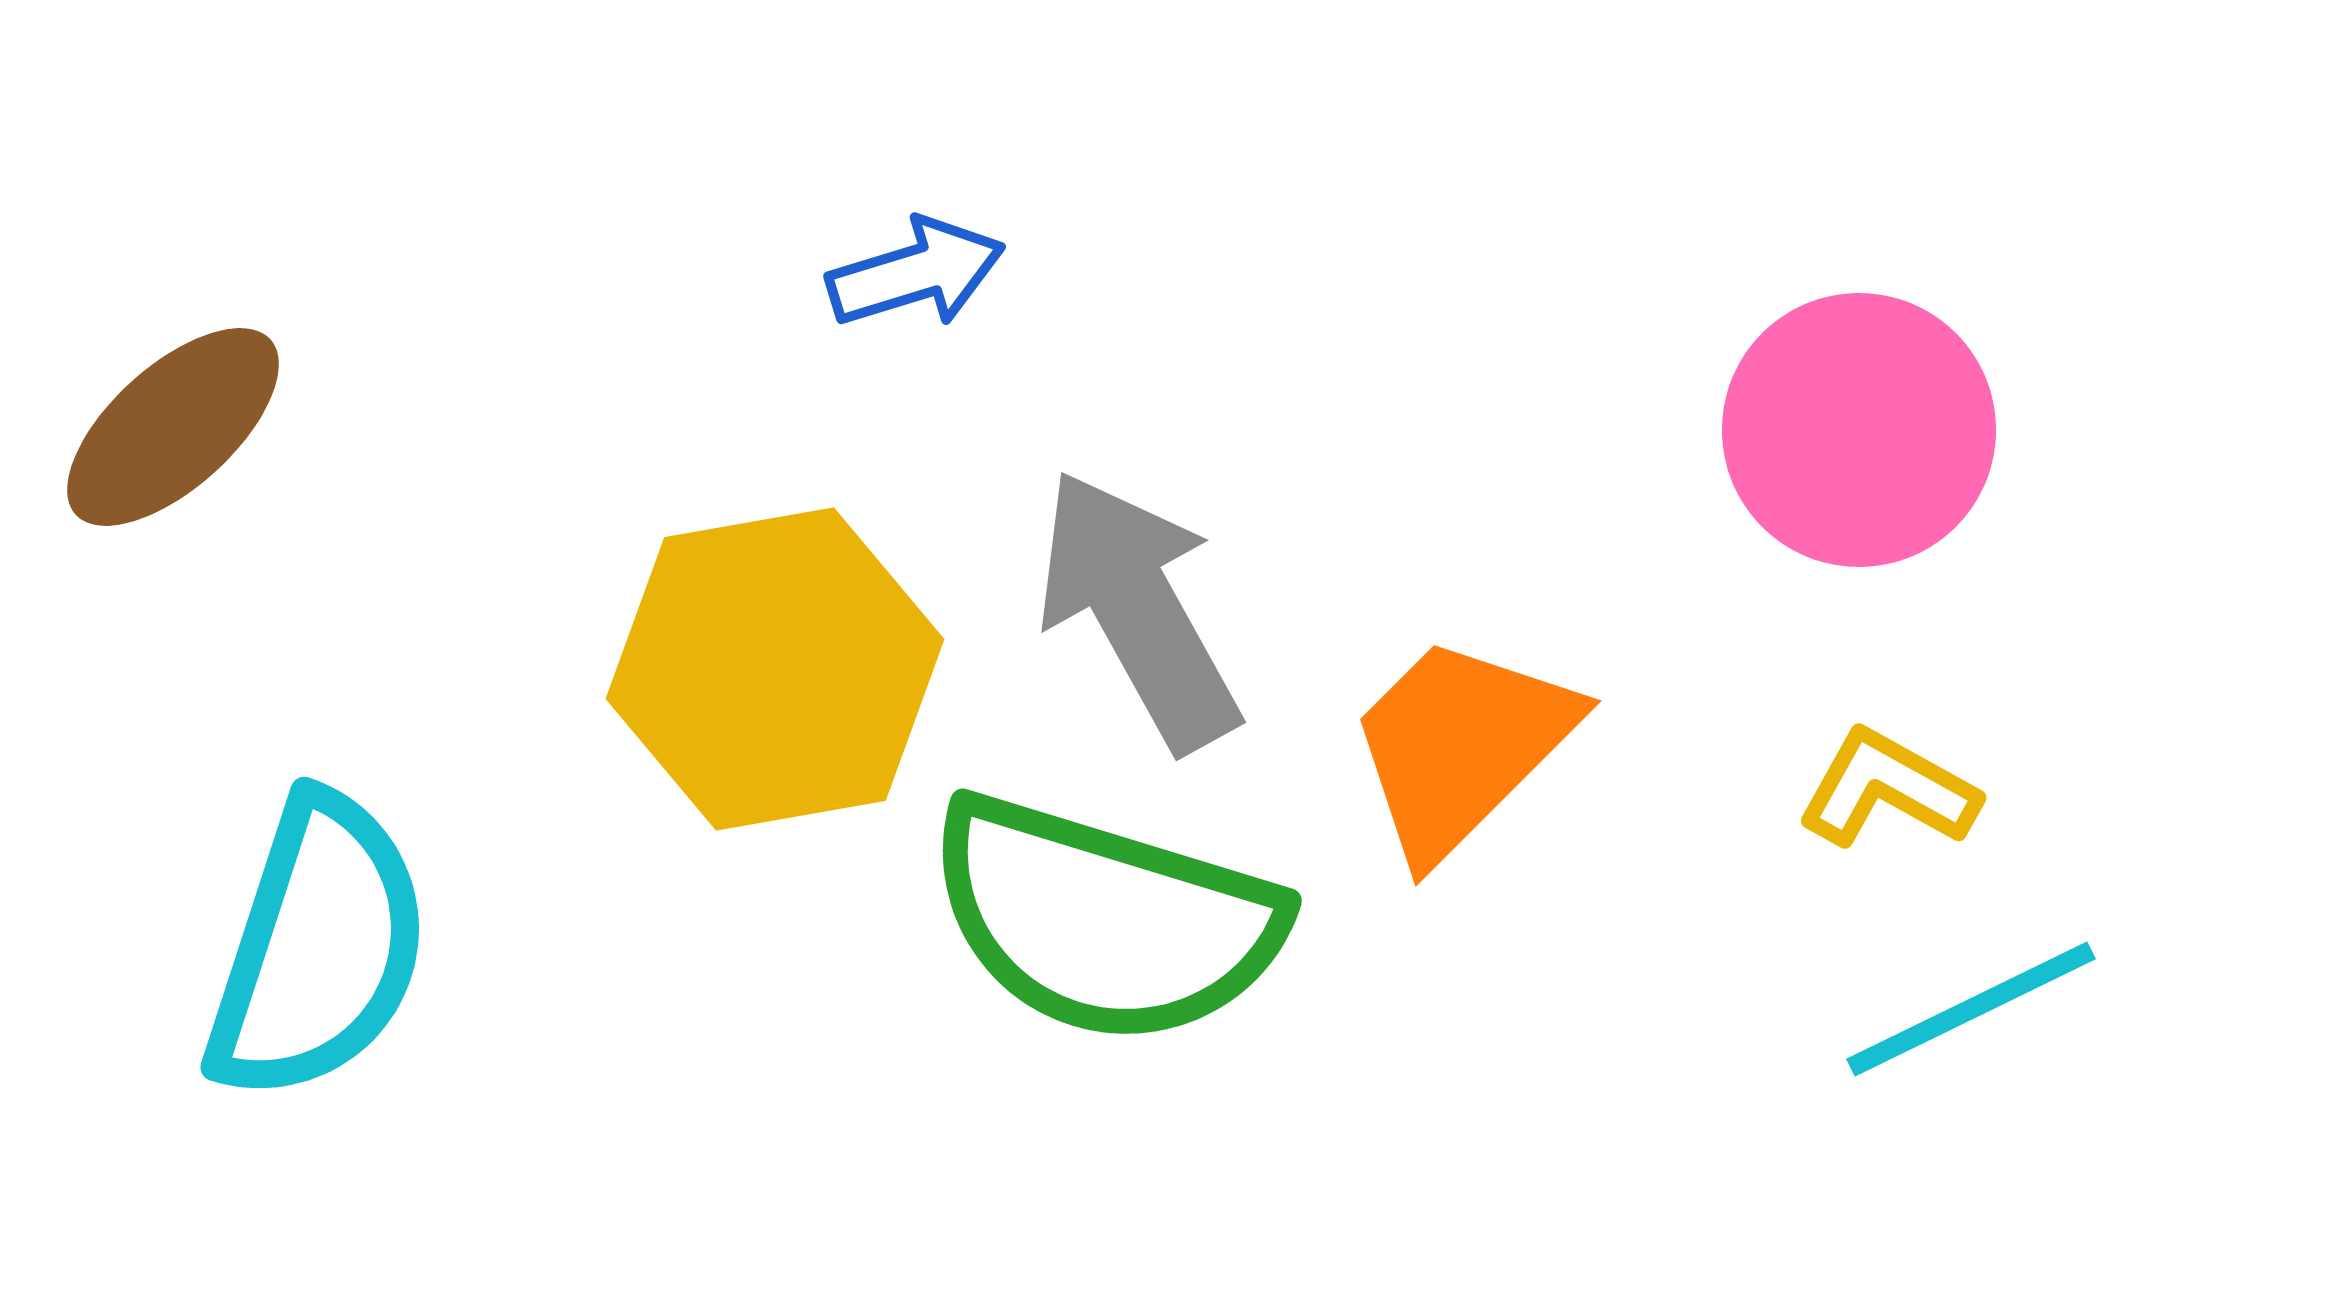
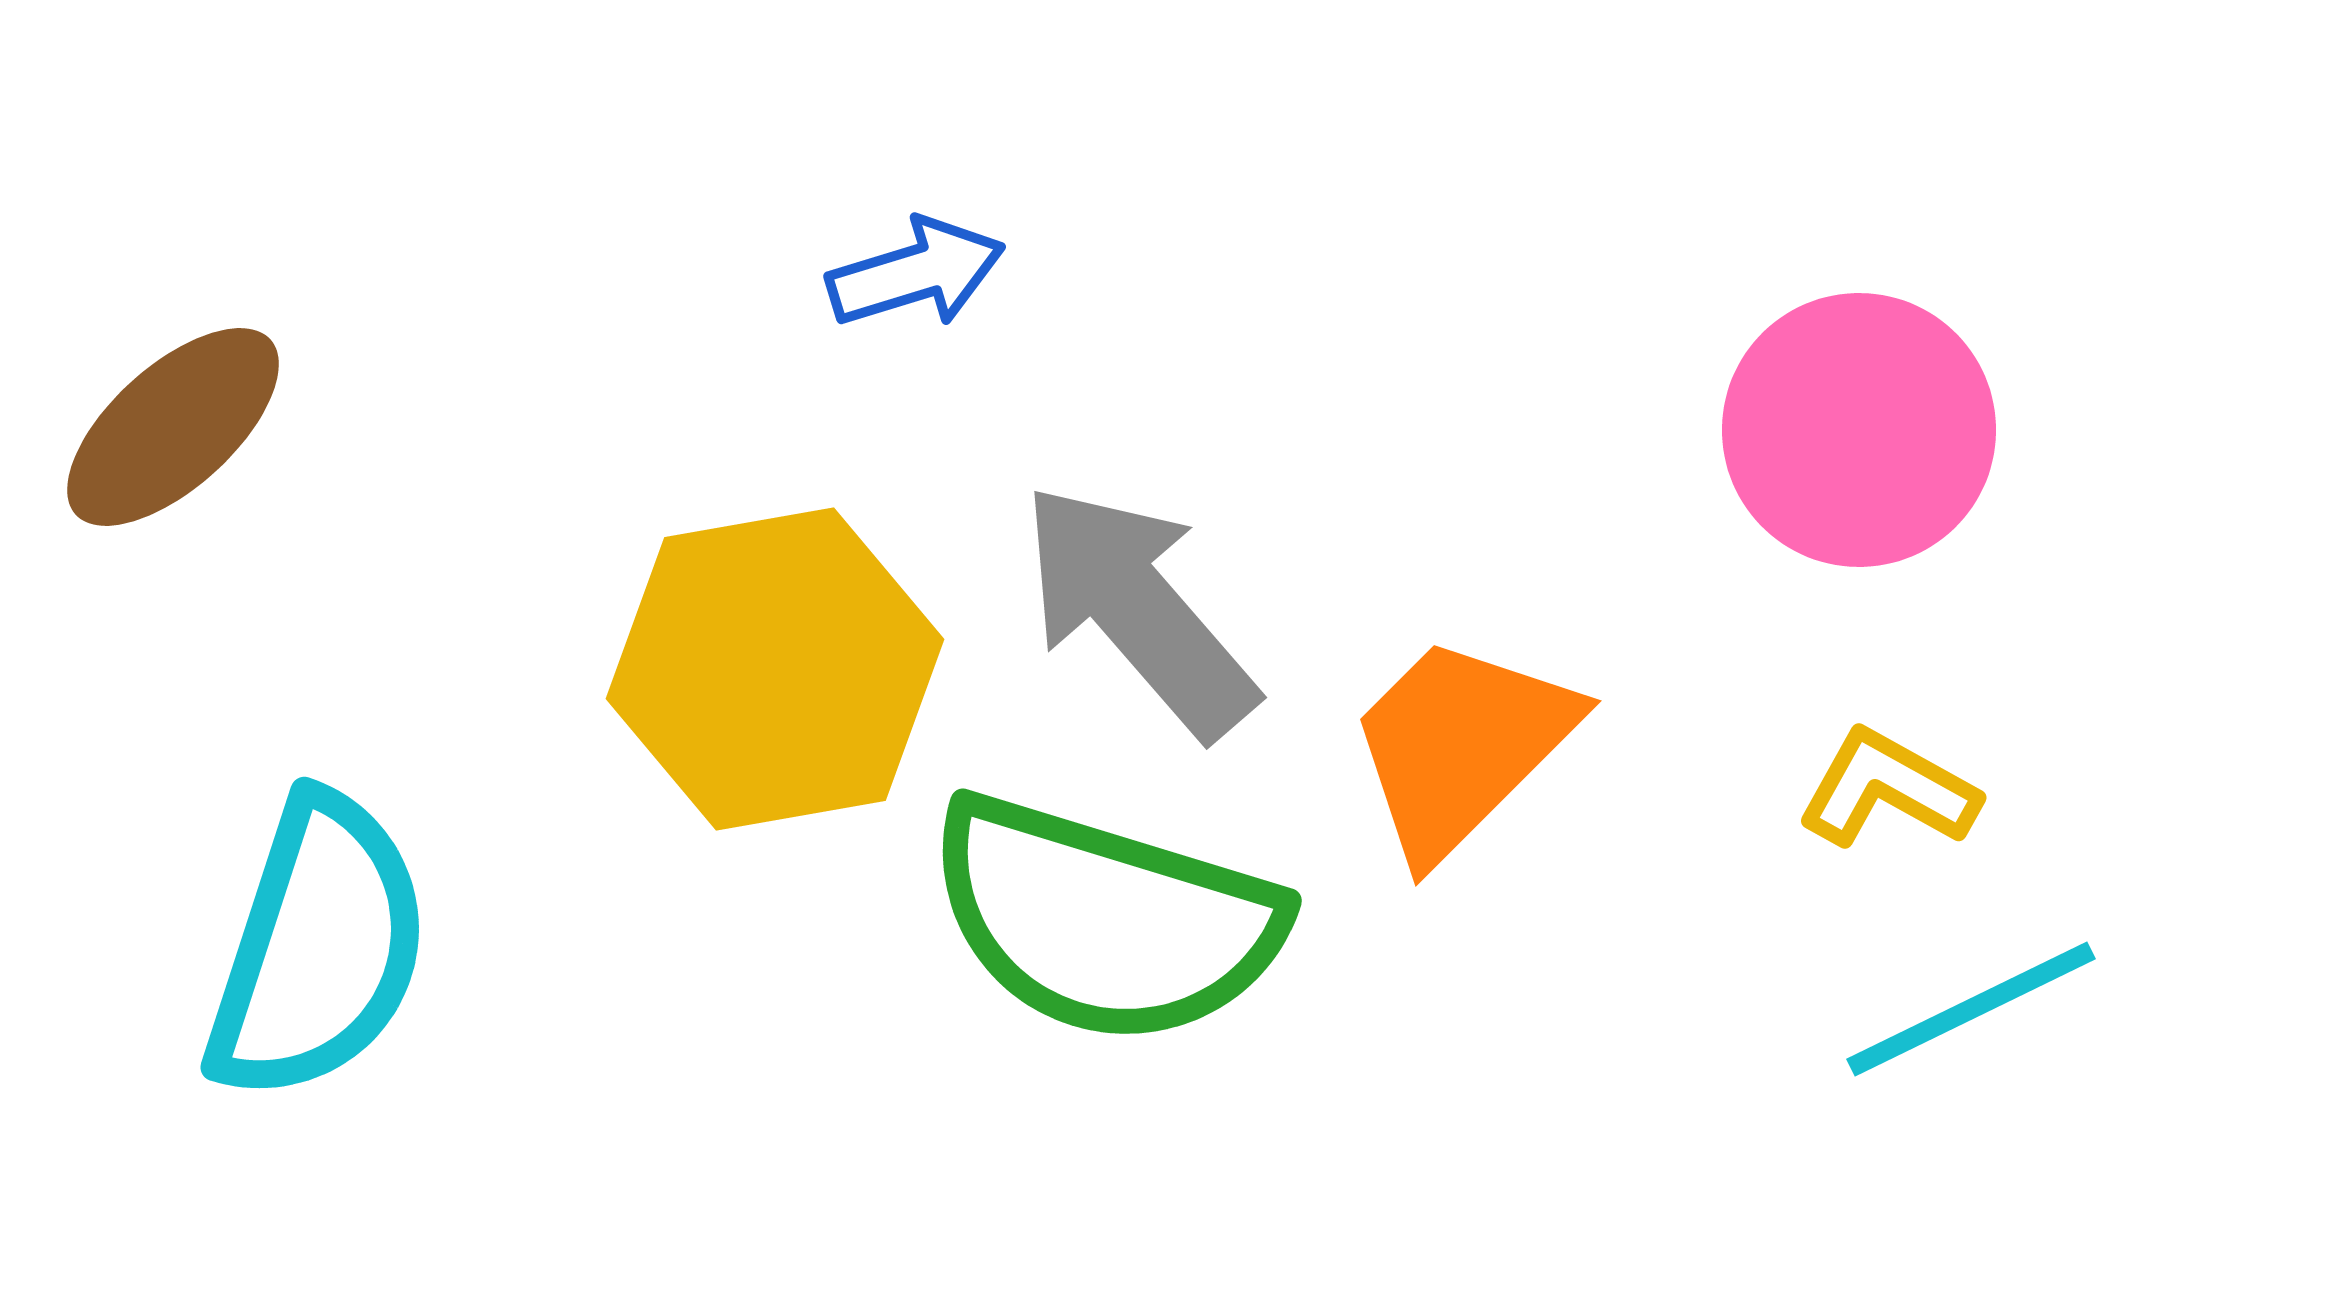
gray arrow: rotated 12 degrees counterclockwise
